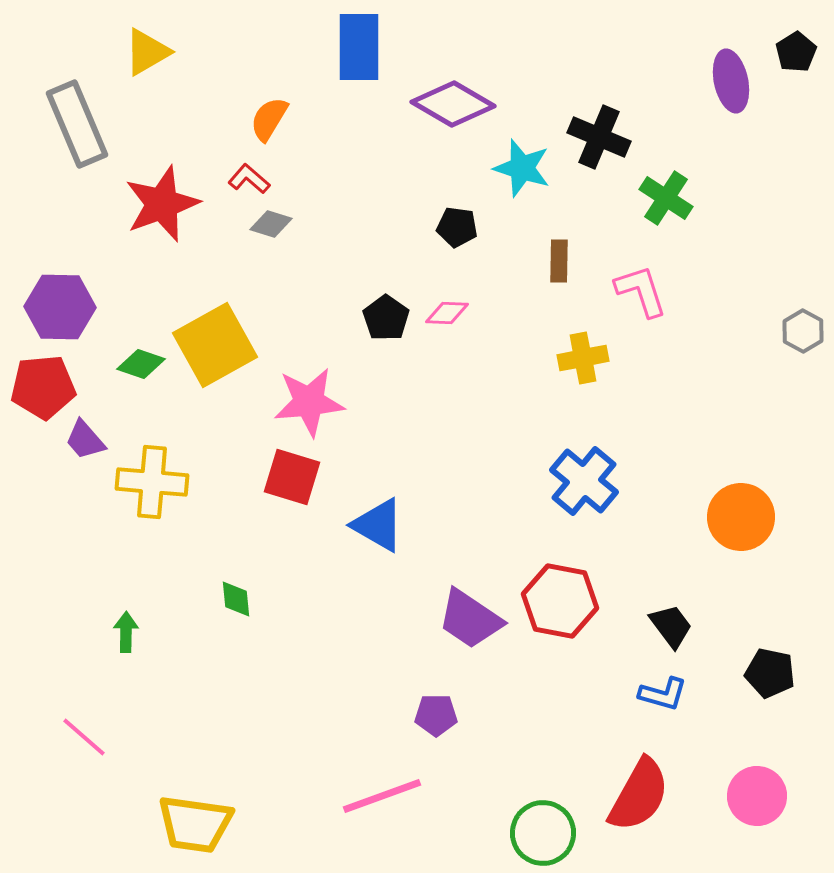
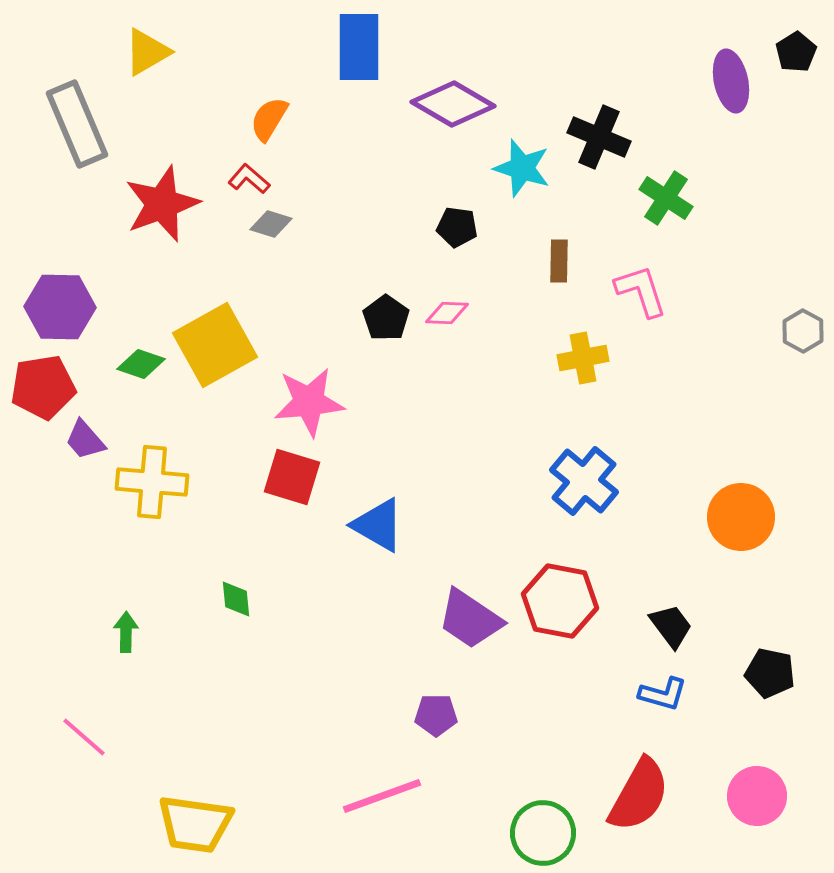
red pentagon at (43, 387): rotated 4 degrees counterclockwise
